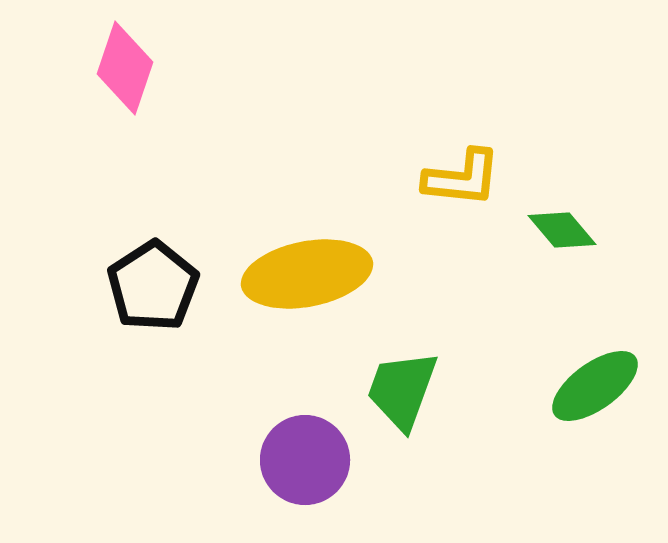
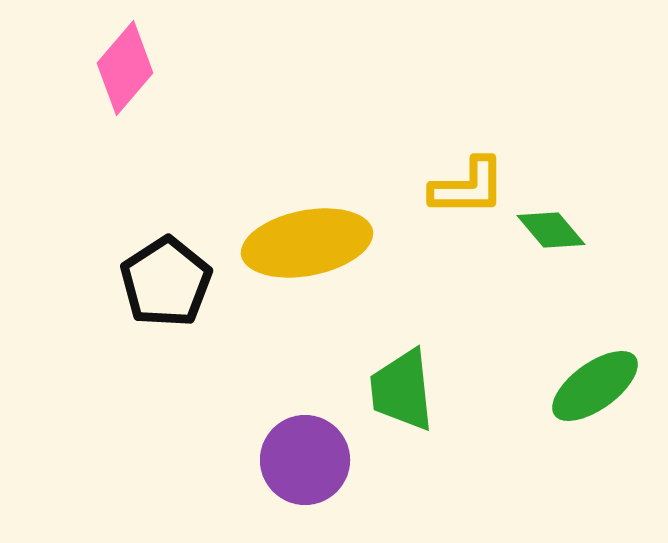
pink diamond: rotated 22 degrees clockwise
yellow L-shape: moved 6 px right, 9 px down; rotated 6 degrees counterclockwise
green diamond: moved 11 px left
yellow ellipse: moved 31 px up
black pentagon: moved 13 px right, 4 px up
green trapezoid: rotated 26 degrees counterclockwise
